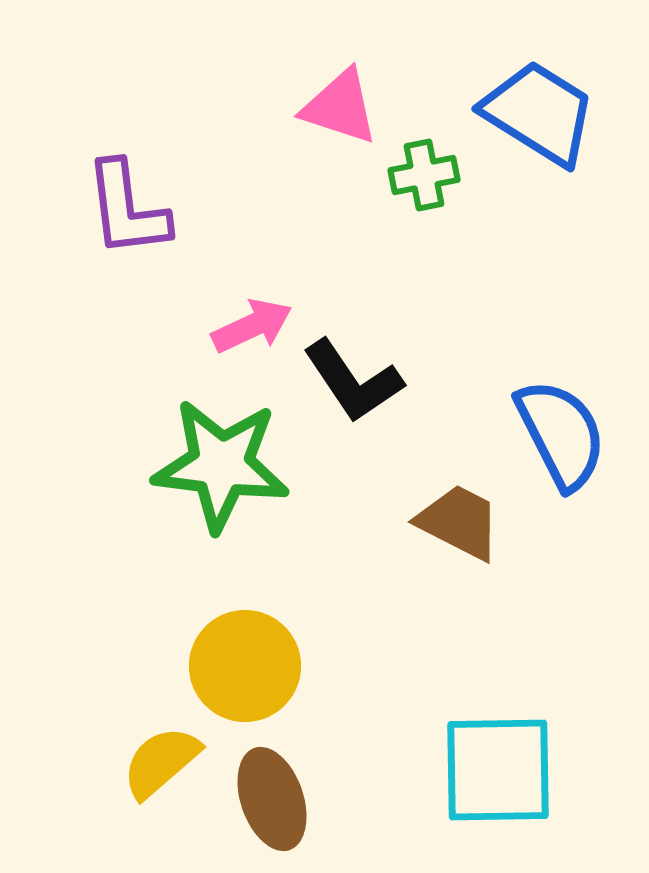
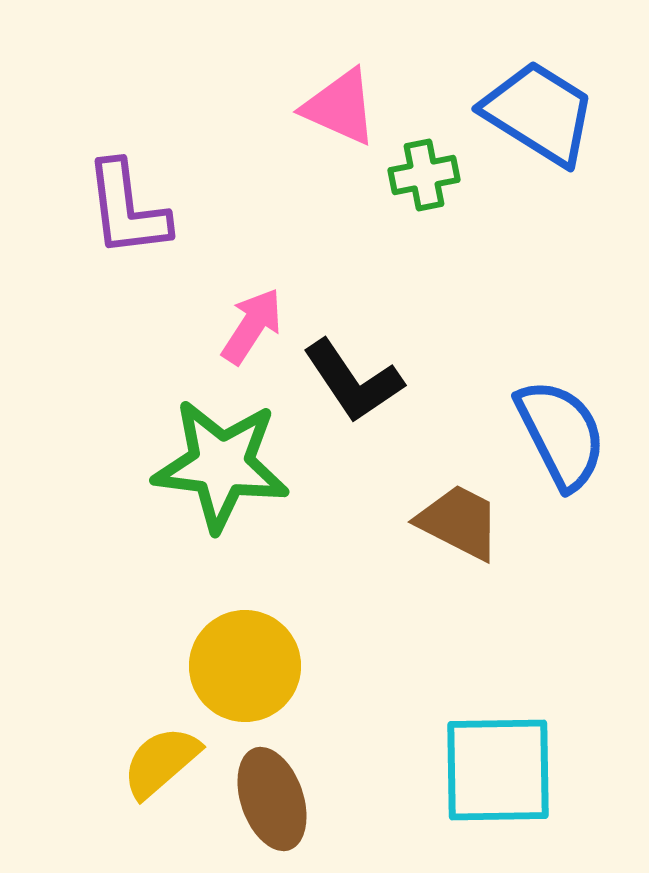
pink triangle: rotated 6 degrees clockwise
pink arrow: rotated 32 degrees counterclockwise
